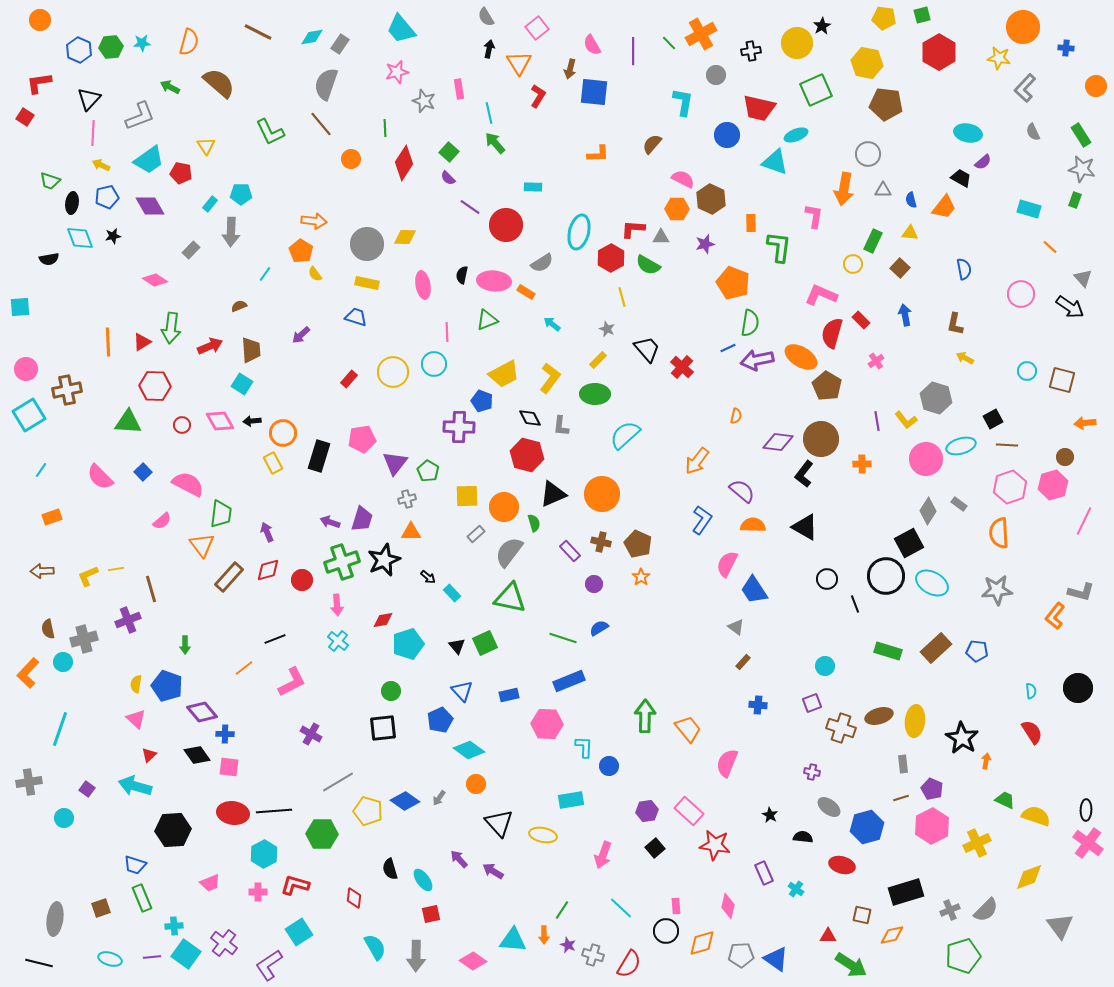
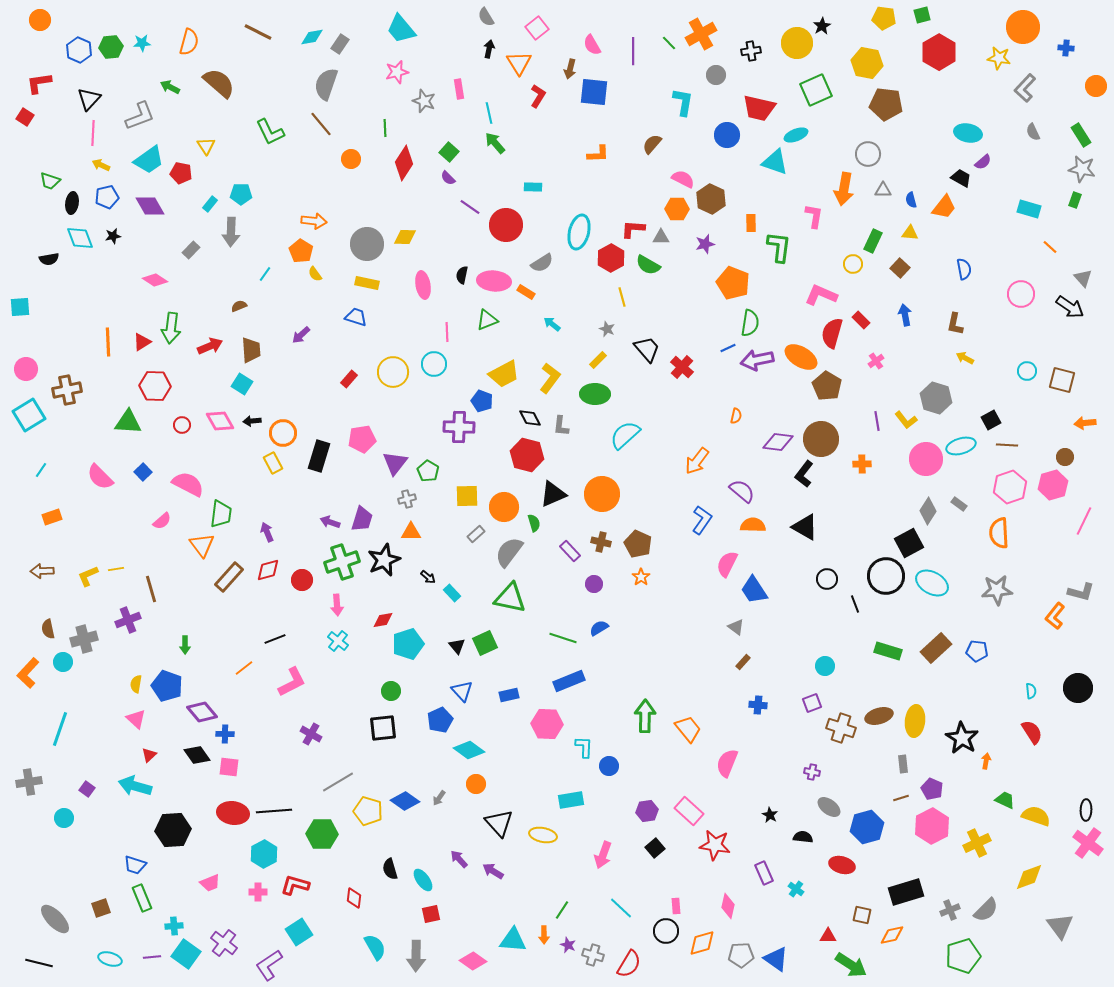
black square at (993, 419): moved 2 px left, 1 px down
gray ellipse at (55, 919): rotated 52 degrees counterclockwise
